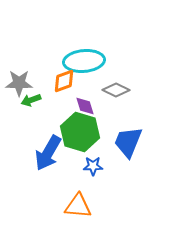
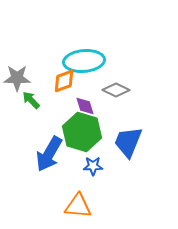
gray star: moved 2 px left, 5 px up
green arrow: rotated 66 degrees clockwise
green hexagon: moved 2 px right
blue arrow: moved 1 px right, 1 px down
